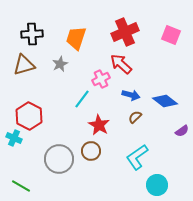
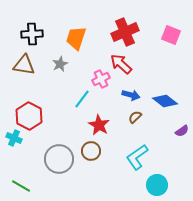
brown triangle: rotated 25 degrees clockwise
